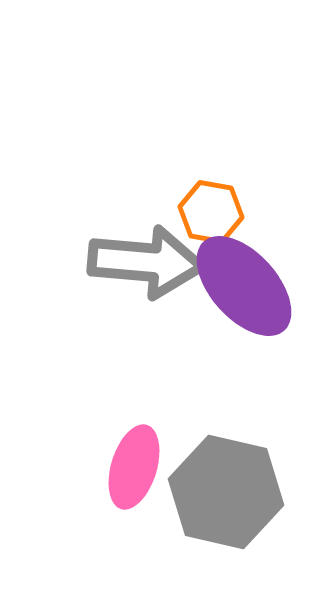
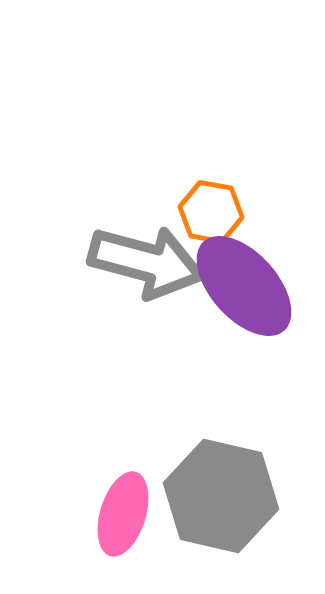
gray arrow: rotated 10 degrees clockwise
pink ellipse: moved 11 px left, 47 px down
gray hexagon: moved 5 px left, 4 px down
